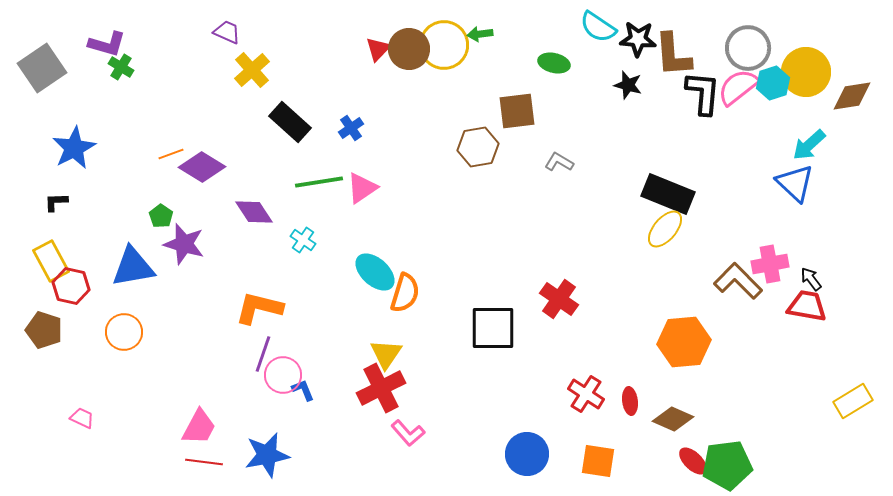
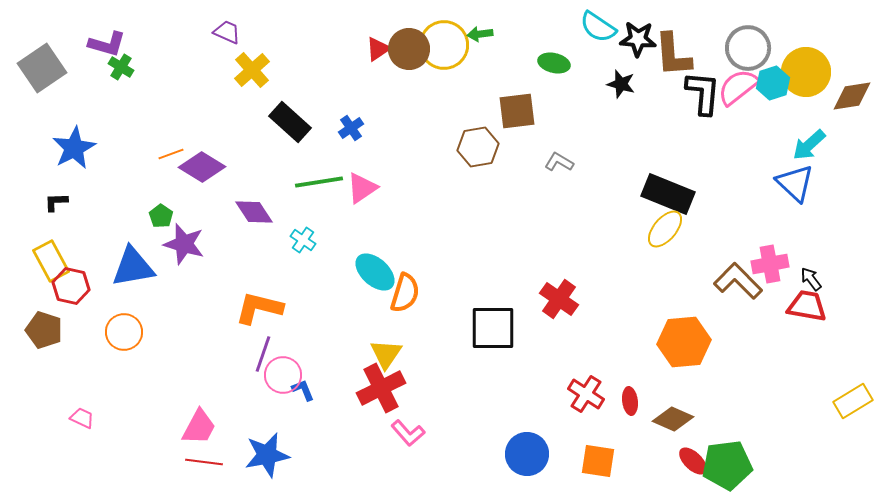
red triangle at (378, 49): rotated 12 degrees clockwise
black star at (628, 85): moved 7 px left, 1 px up
